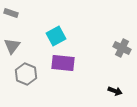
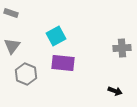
gray cross: rotated 30 degrees counterclockwise
